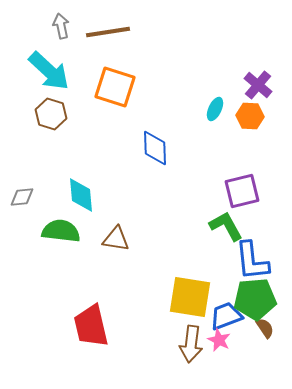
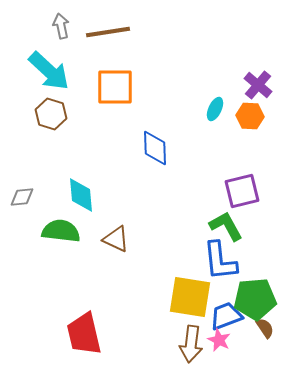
orange square: rotated 18 degrees counterclockwise
brown triangle: rotated 16 degrees clockwise
blue L-shape: moved 32 px left
red trapezoid: moved 7 px left, 8 px down
